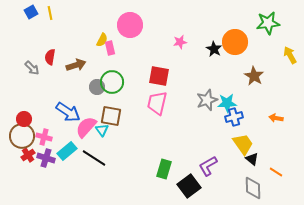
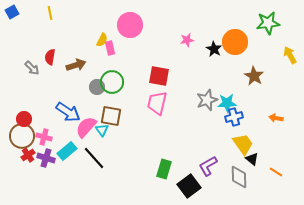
blue square: moved 19 px left
pink star: moved 7 px right, 2 px up
black line: rotated 15 degrees clockwise
gray diamond: moved 14 px left, 11 px up
